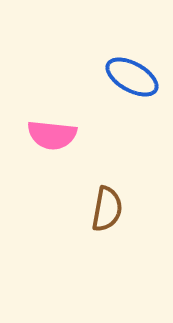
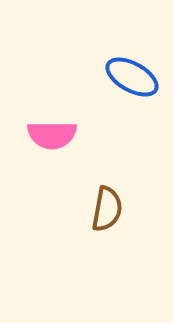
pink semicircle: rotated 6 degrees counterclockwise
